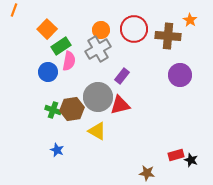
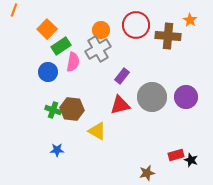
red circle: moved 2 px right, 4 px up
pink semicircle: moved 4 px right, 1 px down
purple circle: moved 6 px right, 22 px down
gray circle: moved 54 px right
brown hexagon: rotated 15 degrees clockwise
blue star: rotated 24 degrees counterclockwise
brown star: rotated 21 degrees counterclockwise
